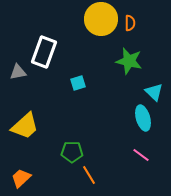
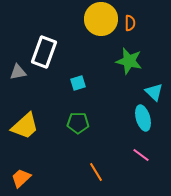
green pentagon: moved 6 px right, 29 px up
orange line: moved 7 px right, 3 px up
